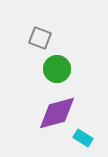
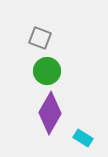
green circle: moved 10 px left, 2 px down
purple diamond: moved 7 px left; rotated 45 degrees counterclockwise
